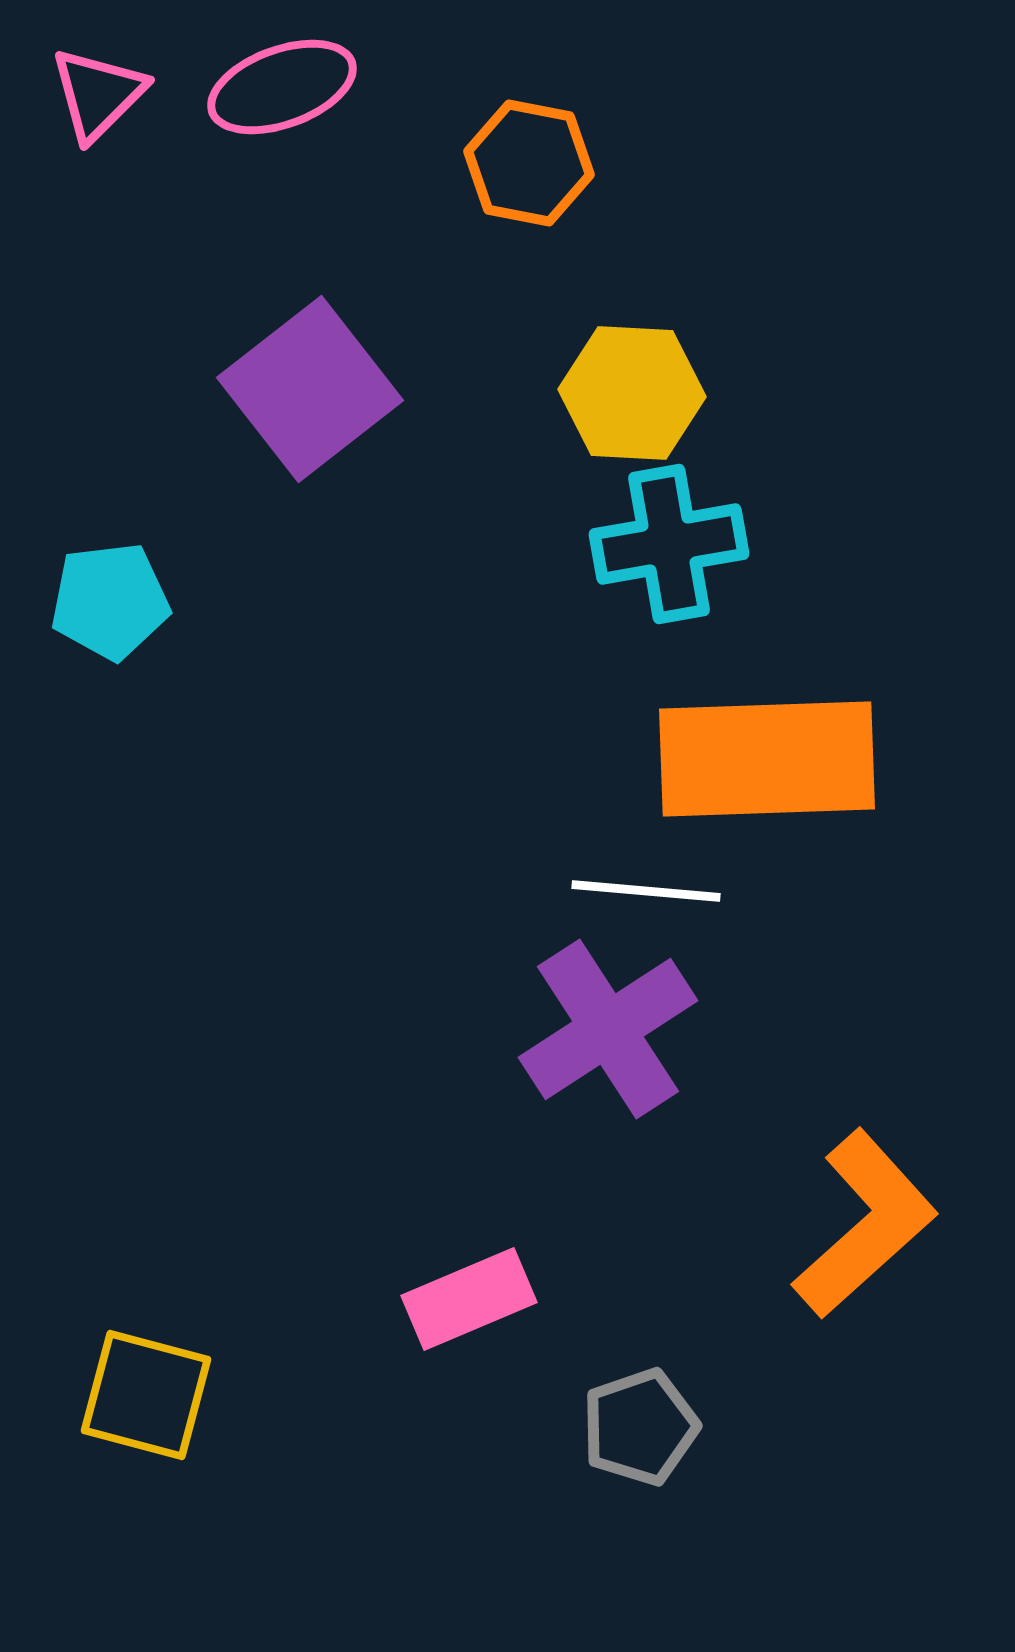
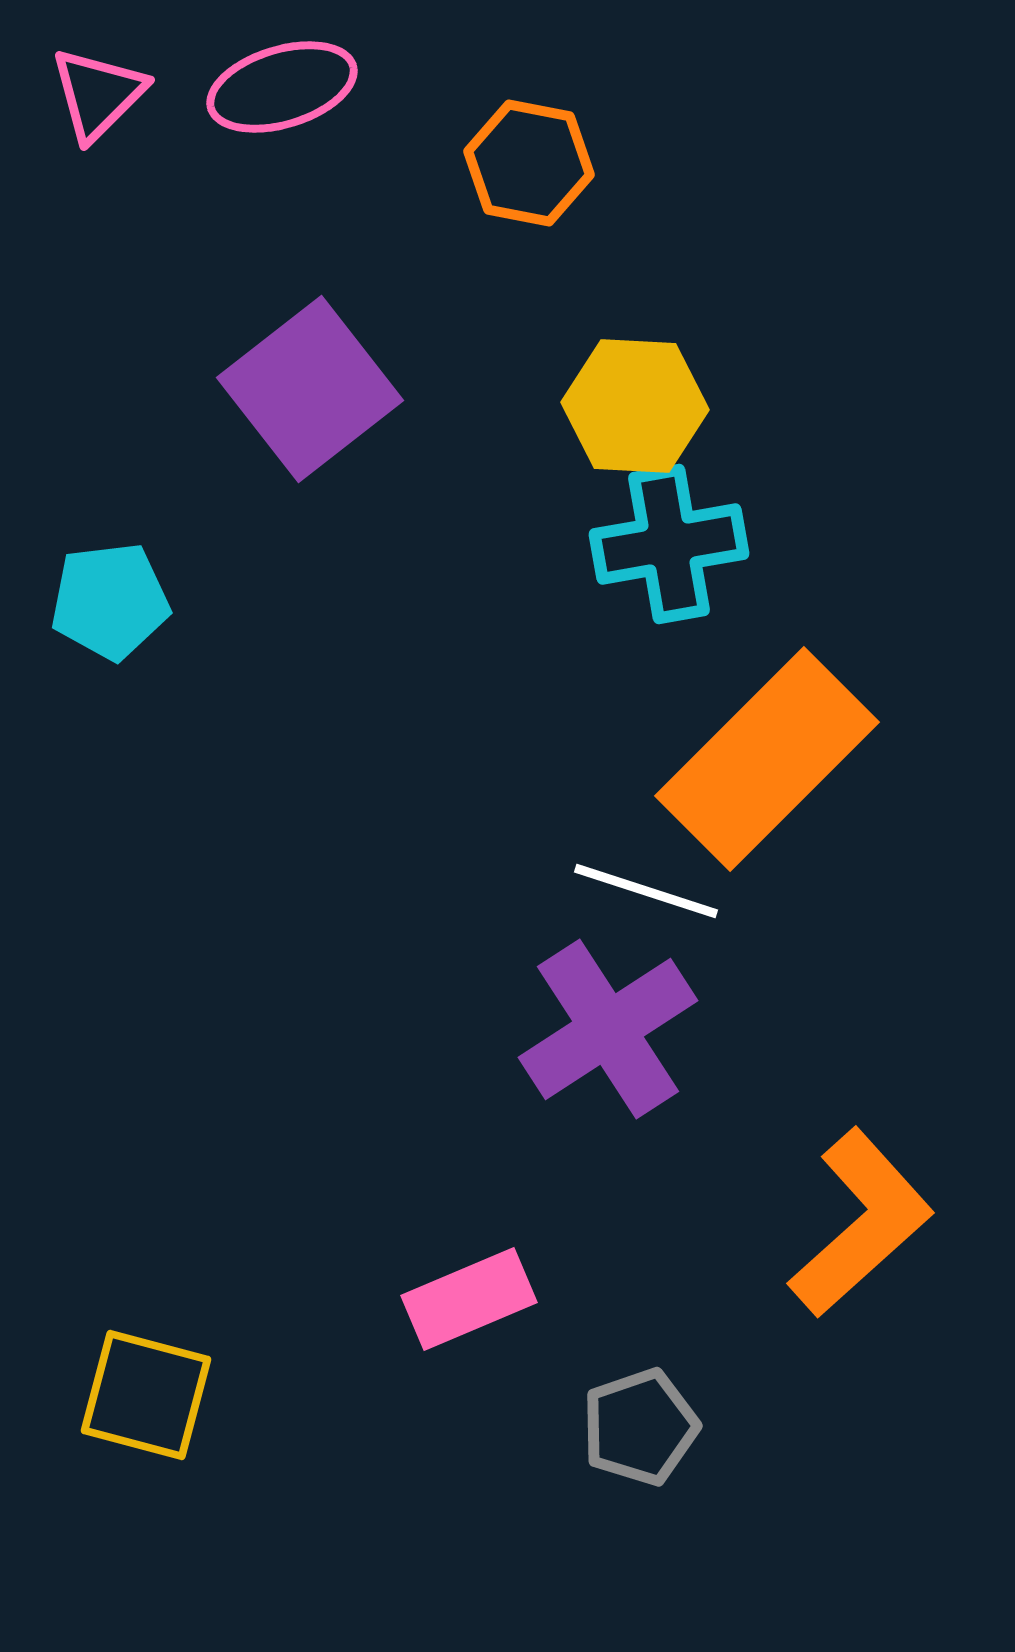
pink ellipse: rotated 3 degrees clockwise
yellow hexagon: moved 3 px right, 13 px down
orange rectangle: rotated 43 degrees counterclockwise
white line: rotated 13 degrees clockwise
orange L-shape: moved 4 px left, 1 px up
